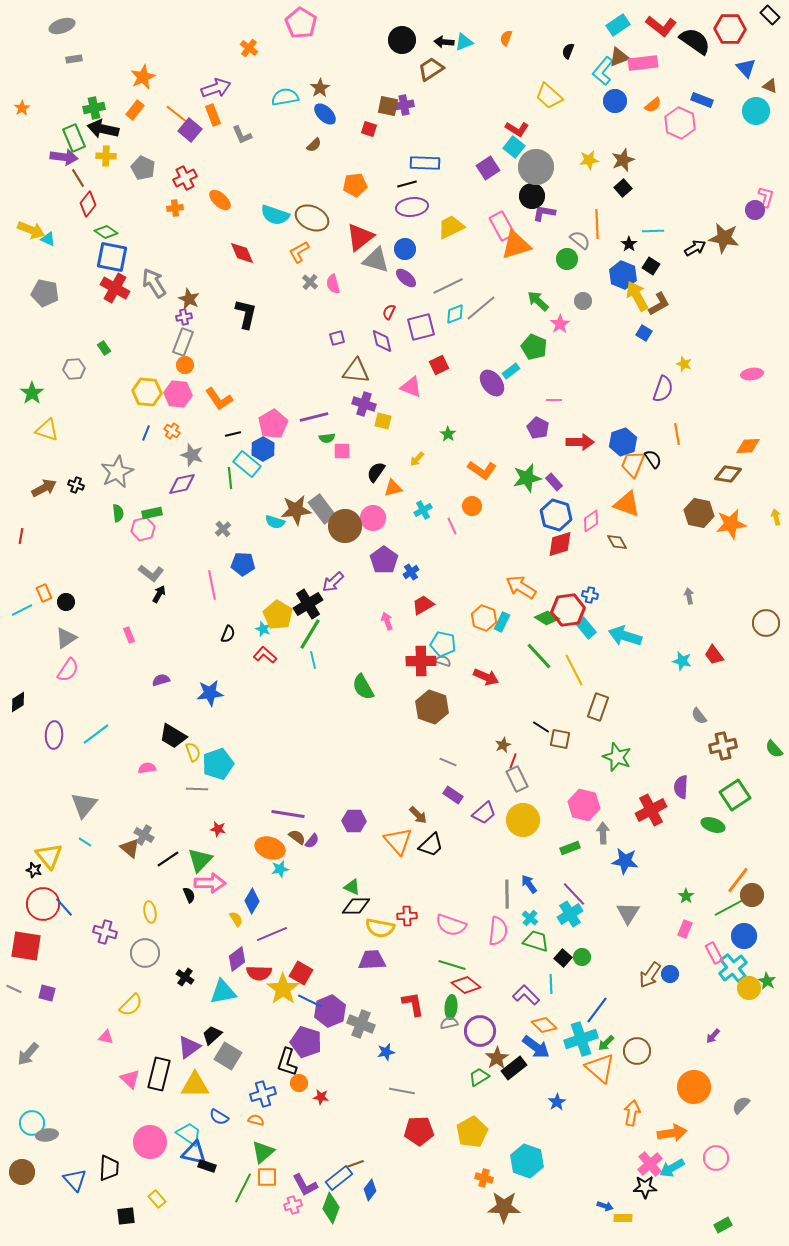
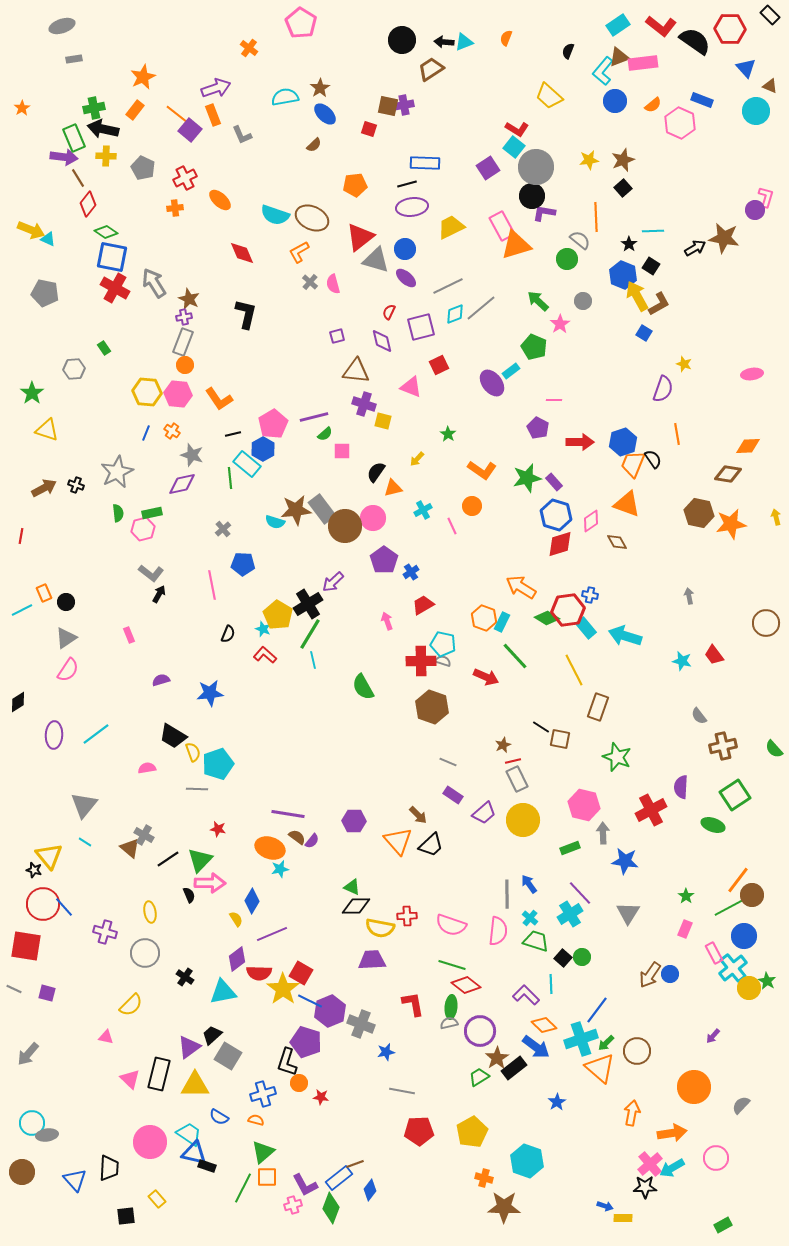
orange line at (597, 224): moved 1 px left, 7 px up
purple square at (337, 338): moved 2 px up
green semicircle at (327, 438): moved 2 px left, 4 px up; rotated 35 degrees counterclockwise
green line at (539, 656): moved 24 px left
red line at (513, 761): rotated 56 degrees clockwise
purple line at (574, 894): moved 6 px right, 1 px up
